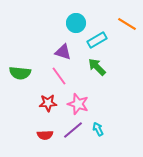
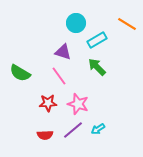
green semicircle: rotated 25 degrees clockwise
cyan arrow: rotated 96 degrees counterclockwise
